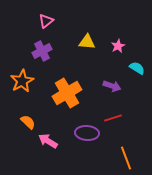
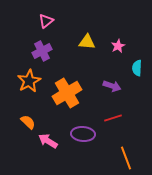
cyan semicircle: rotated 119 degrees counterclockwise
orange star: moved 7 px right
purple ellipse: moved 4 px left, 1 px down
